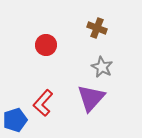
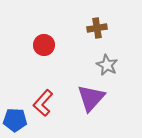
brown cross: rotated 30 degrees counterclockwise
red circle: moved 2 px left
gray star: moved 5 px right, 2 px up
blue pentagon: rotated 20 degrees clockwise
